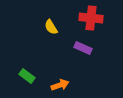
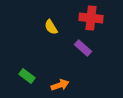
purple rectangle: rotated 18 degrees clockwise
